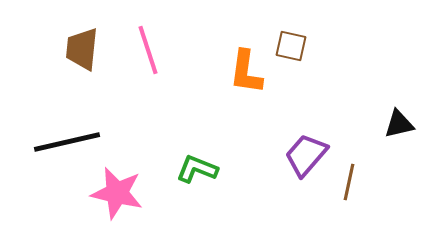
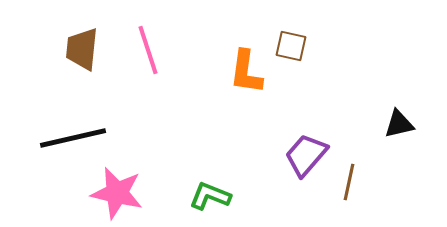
black line: moved 6 px right, 4 px up
green L-shape: moved 13 px right, 27 px down
